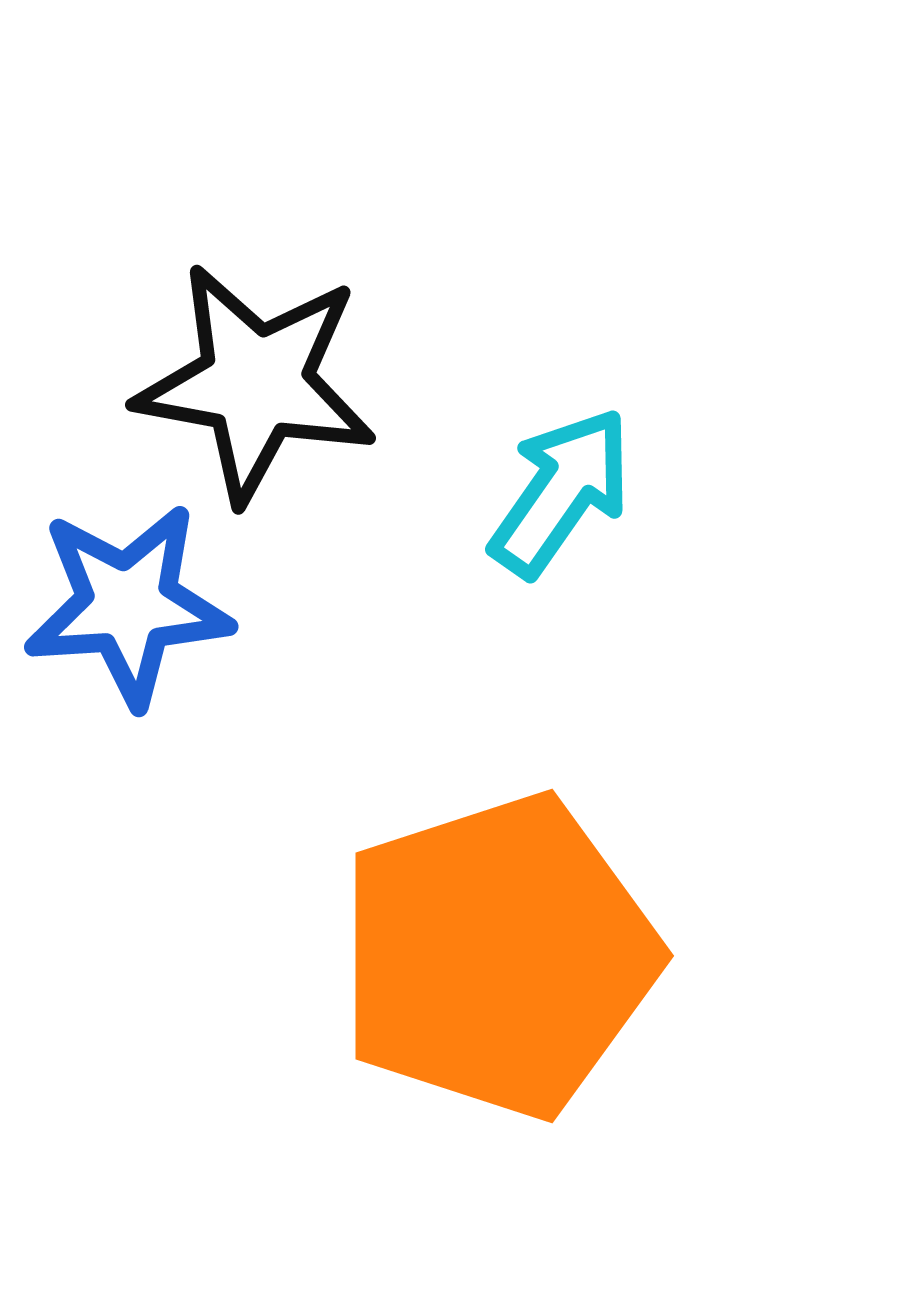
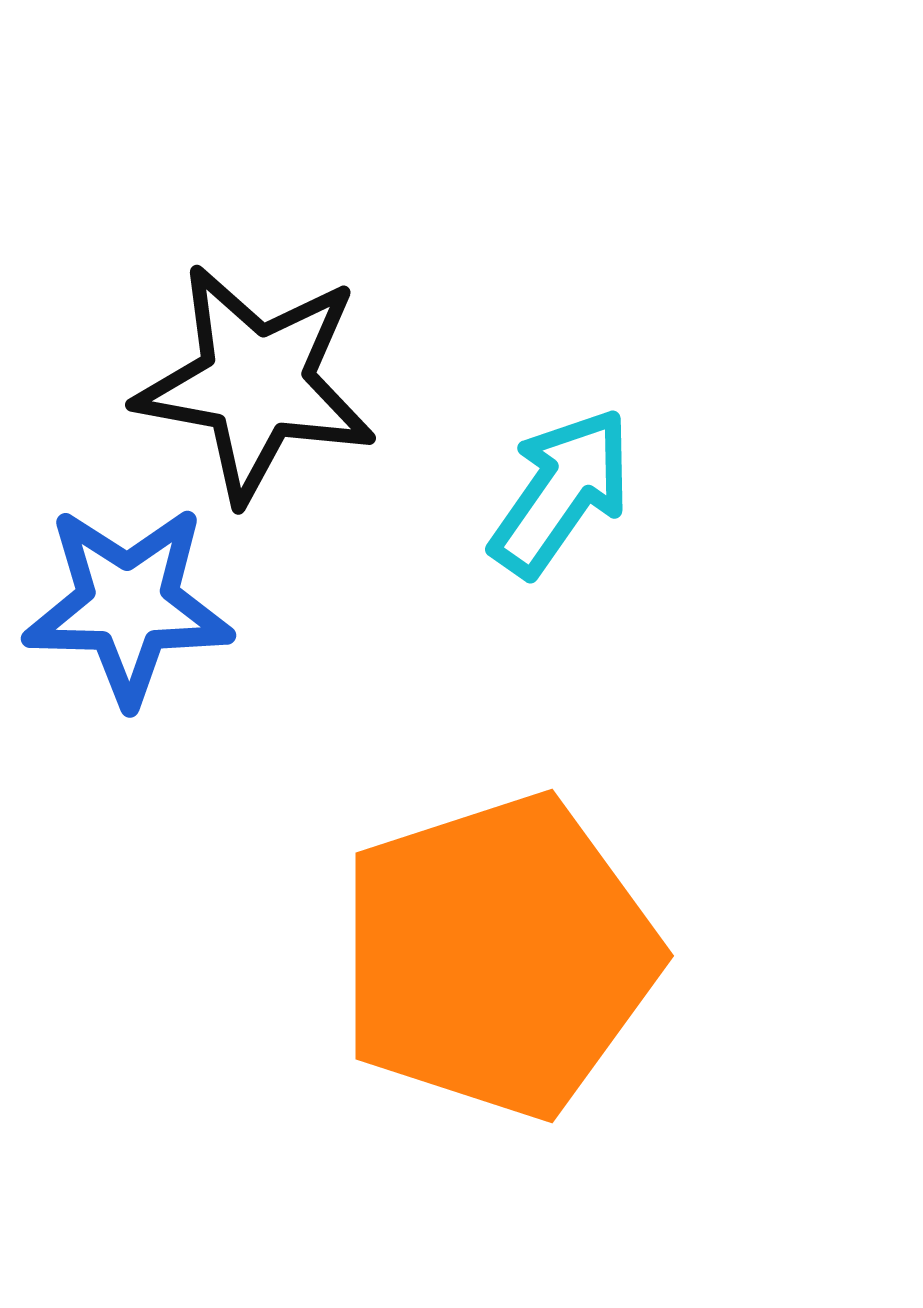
blue star: rotated 5 degrees clockwise
